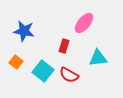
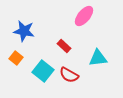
pink ellipse: moved 7 px up
red rectangle: rotated 64 degrees counterclockwise
orange square: moved 4 px up
